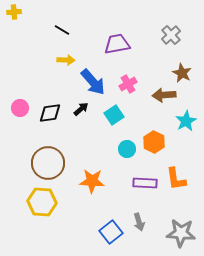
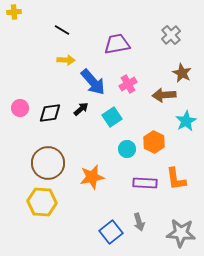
cyan square: moved 2 px left, 2 px down
orange star: moved 4 px up; rotated 15 degrees counterclockwise
